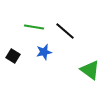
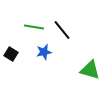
black line: moved 3 px left, 1 px up; rotated 10 degrees clockwise
black square: moved 2 px left, 2 px up
green triangle: rotated 20 degrees counterclockwise
